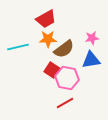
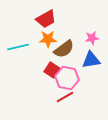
red line: moved 6 px up
